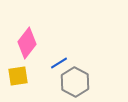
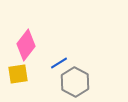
pink diamond: moved 1 px left, 2 px down
yellow square: moved 2 px up
